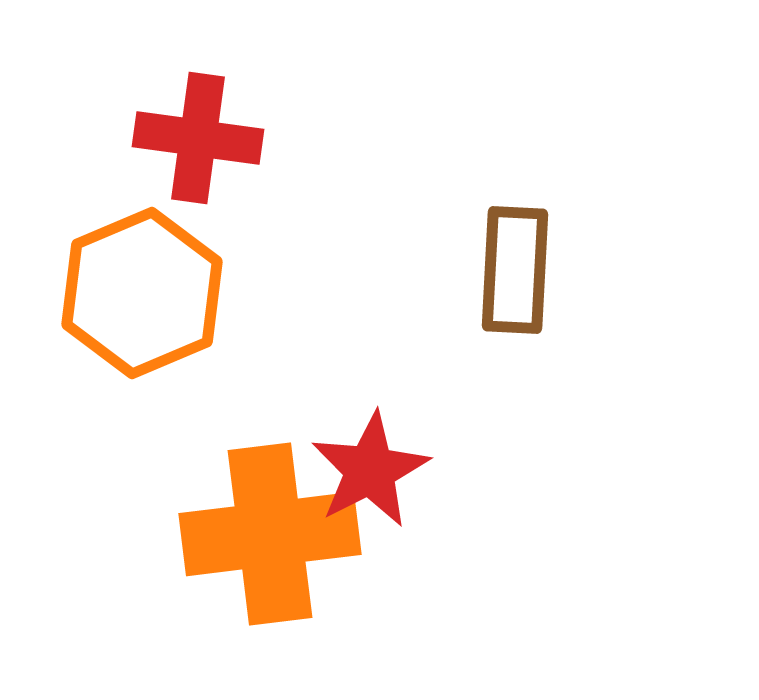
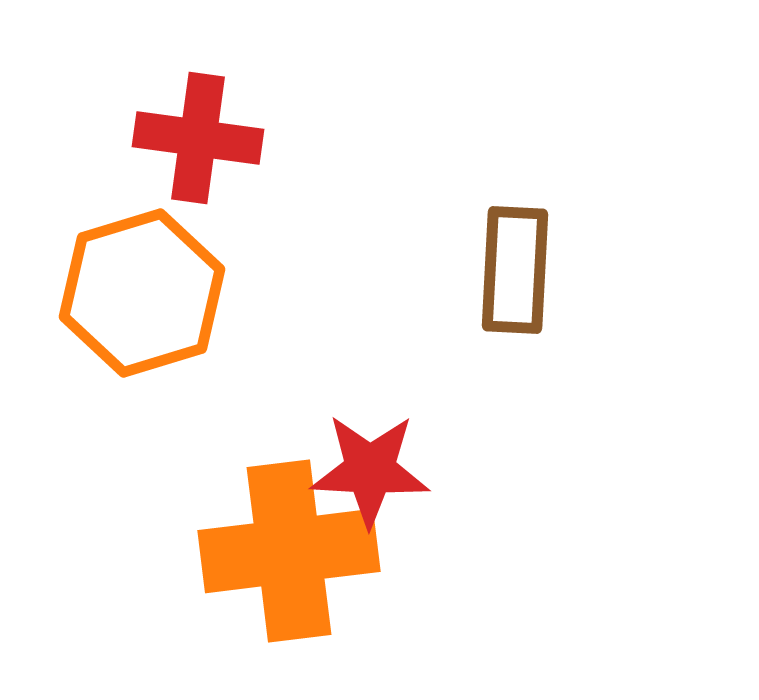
orange hexagon: rotated 6 degrees clockwise
red star: rotated 30 degrees clockwise
orange cross: moved 19 px right, 17 px down
